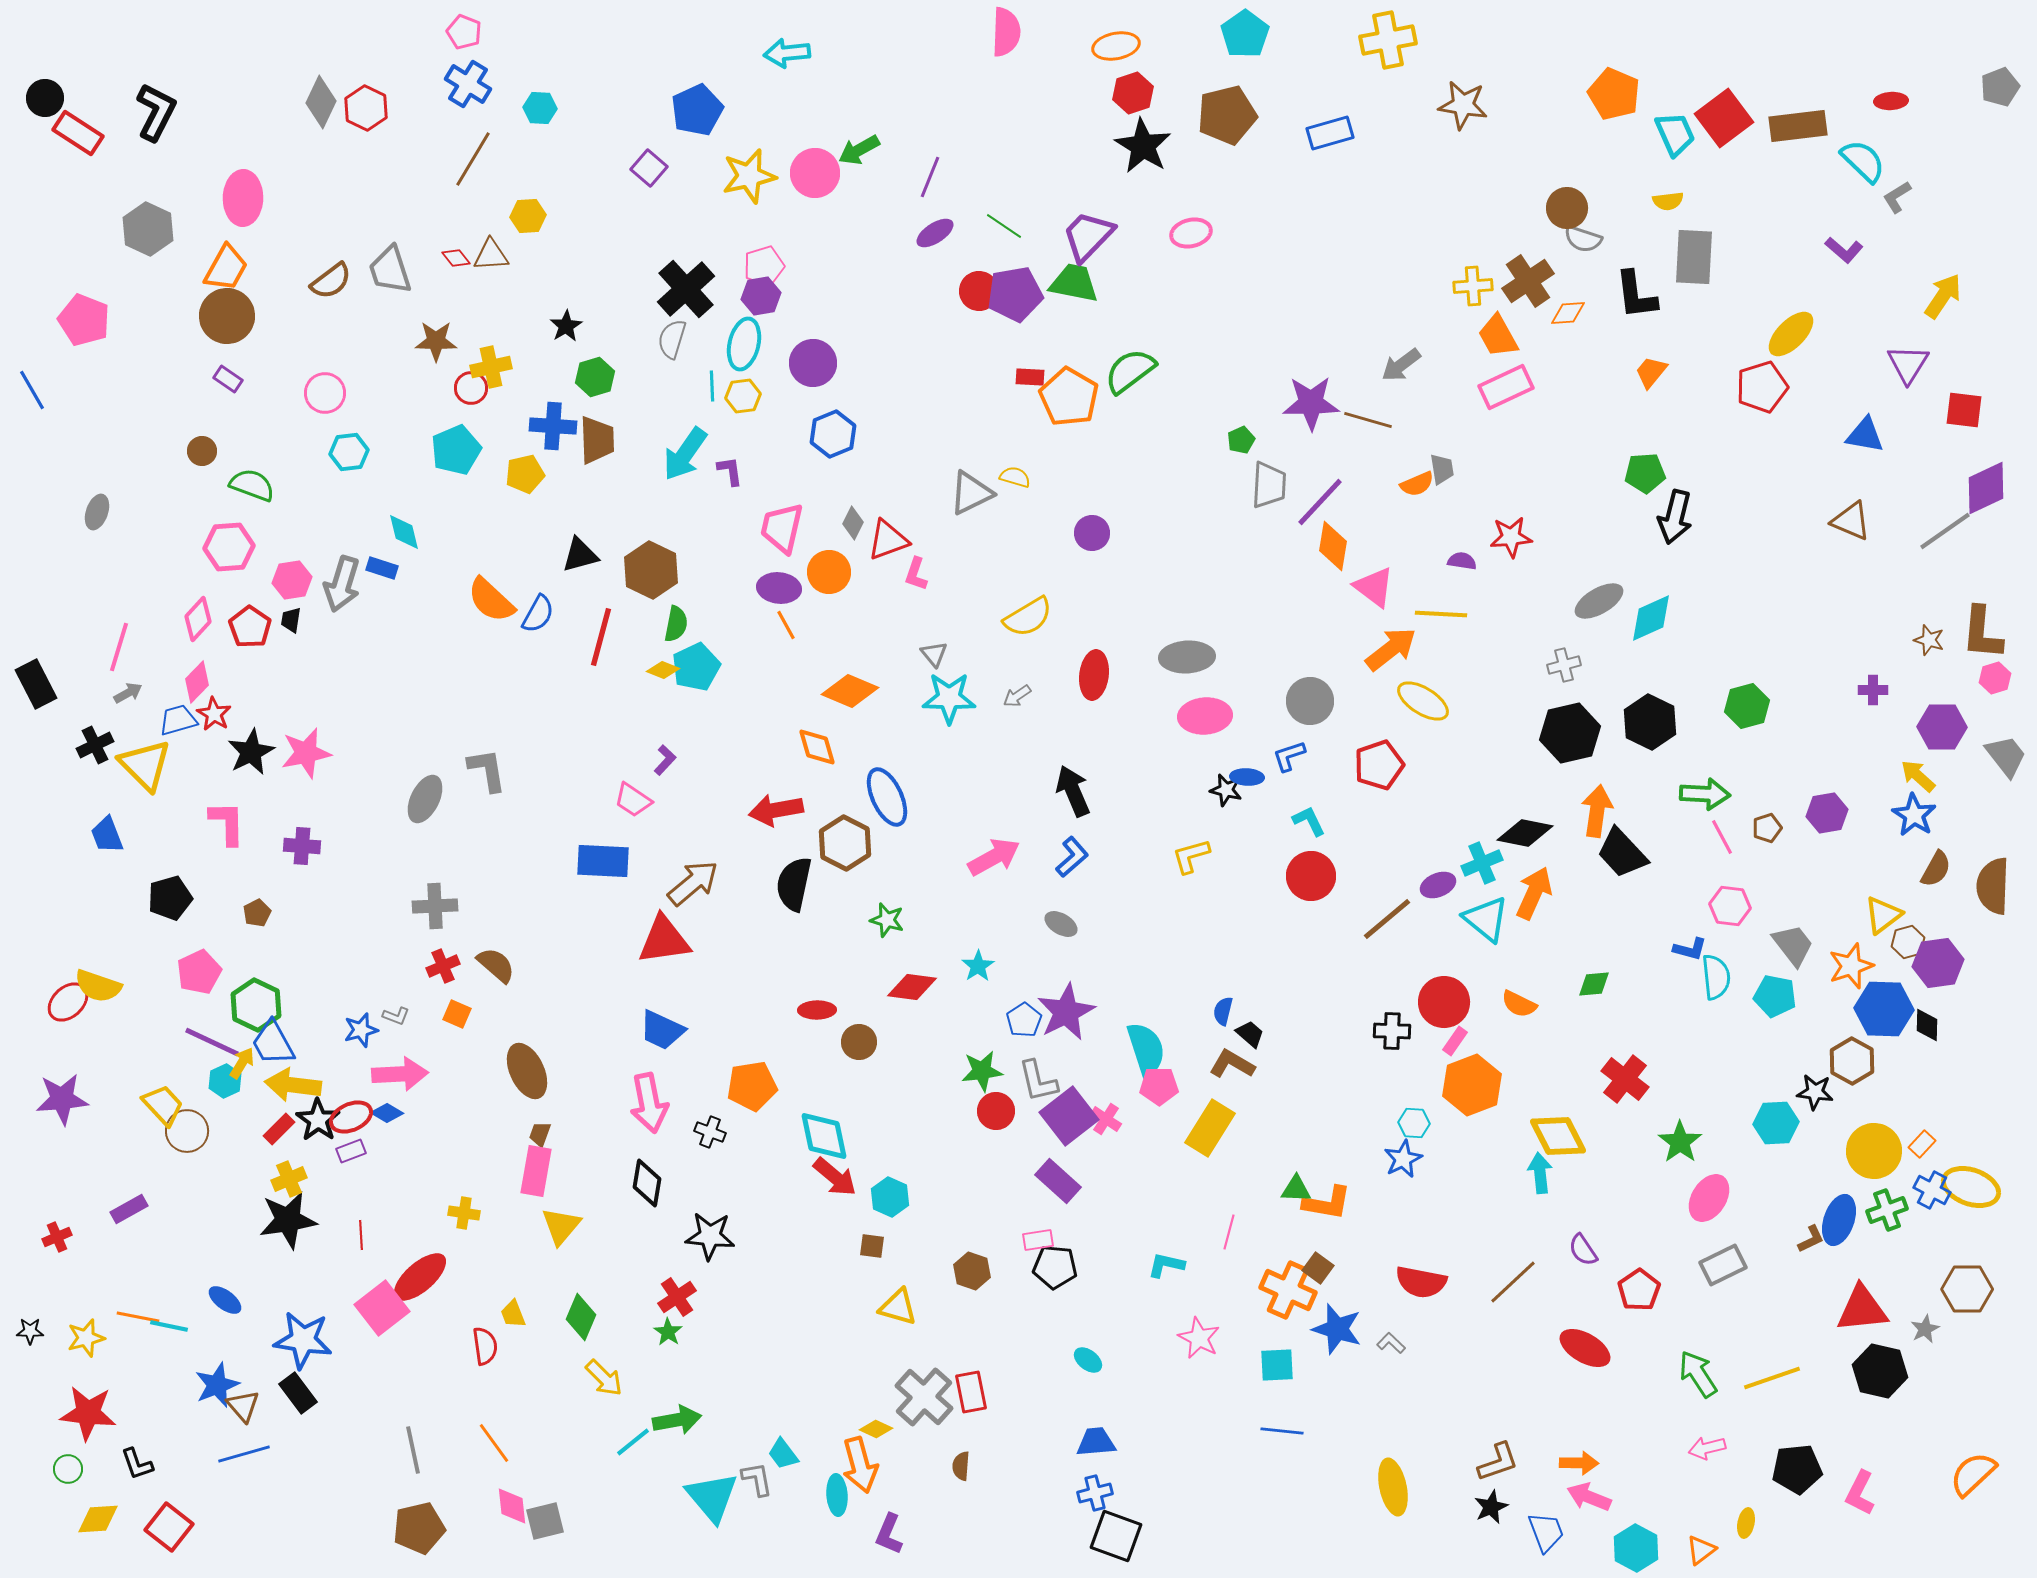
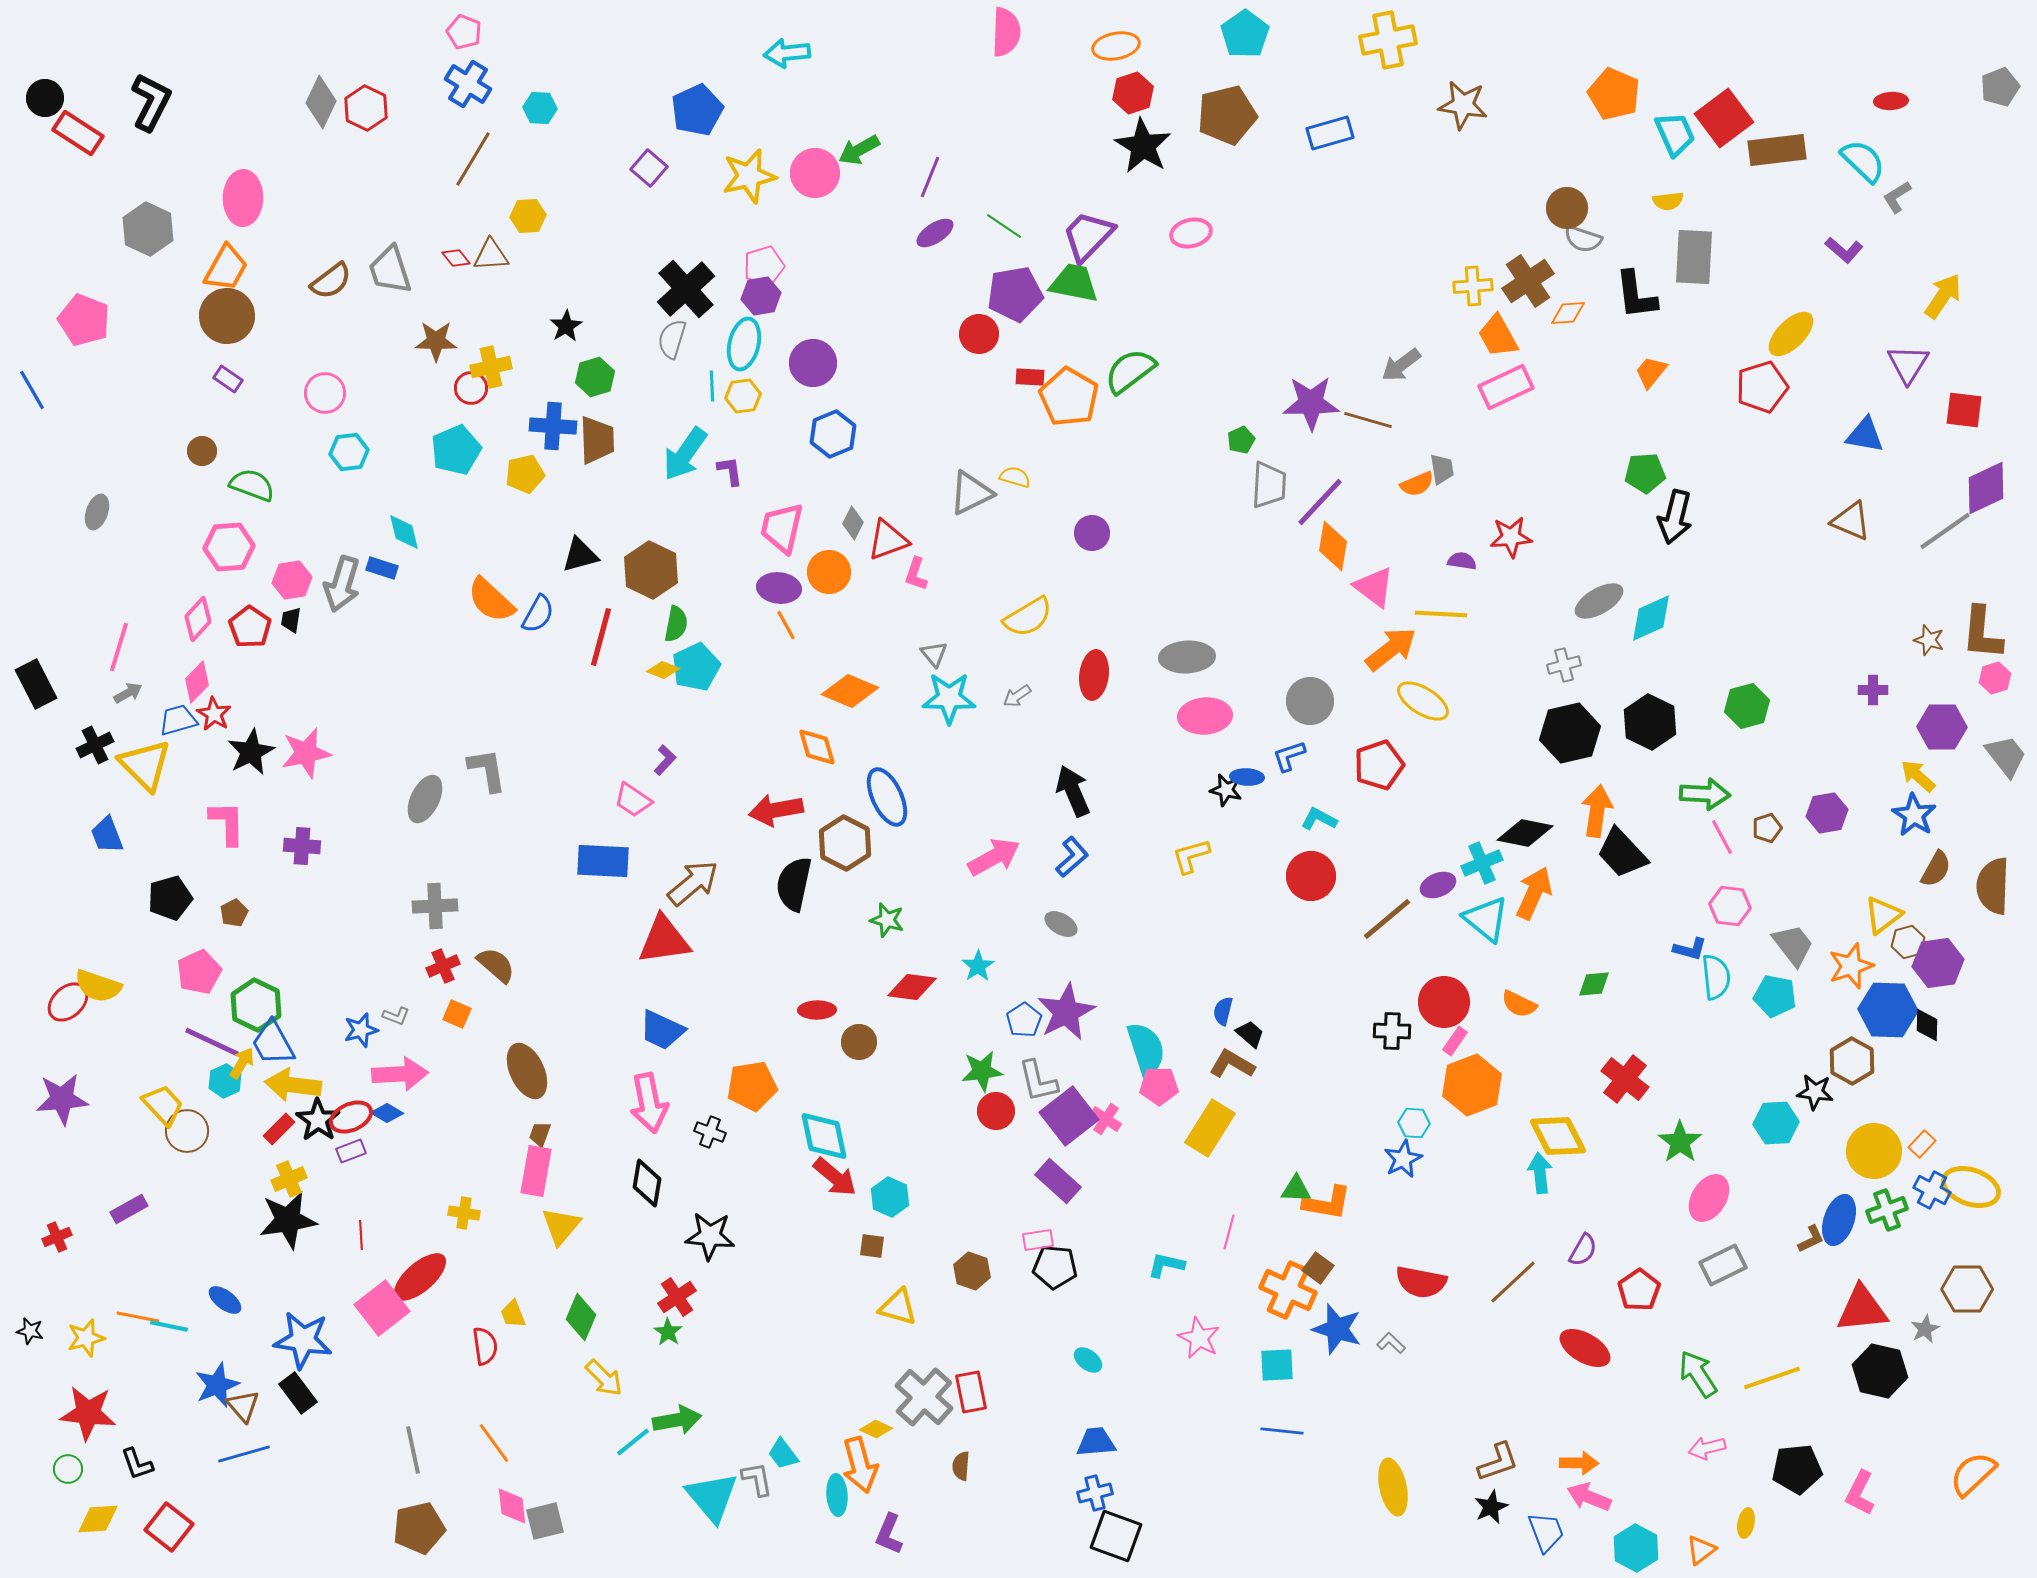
black L-shape at (156, 112): moved 5 px left, 10 px up
brown rectangle at (1798, 126): moved 21 px left, 24 px down
red circle at (979, 291): moved 43 px down
cyan L-shape at (1309, 821): moved 10 px right, 2 px up; rotated 36 degrees counterclockwise
brown pentagon at (257, 913): moved 23 px left
blue hexagon at (1884, 1009): moved 4 px right, 1 px down
purple semicircle at (1583, 1250): rotated 116 degrees counterclockwise
black star at (30, 1331): rotated 12 degrees clockwise
